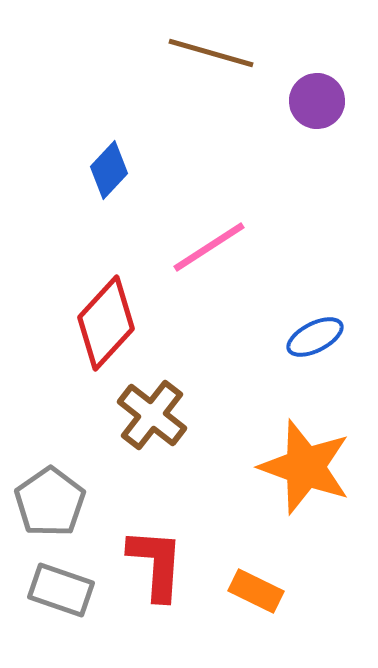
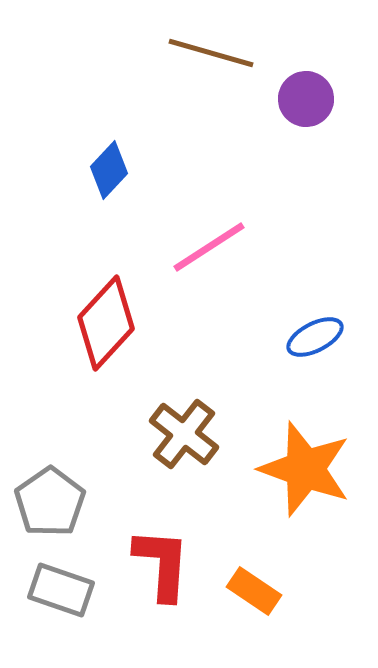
purple circle: moved 11 px left, 2 px up
brown cross: moved 32 px right, 19 px down
orange star: moved 2 px down
red L-shape: moved 6 px right
orange rectangle: moved 2 px left; rotated 8 degrees clockwise
